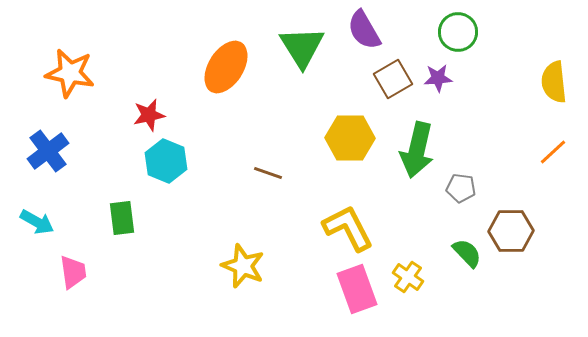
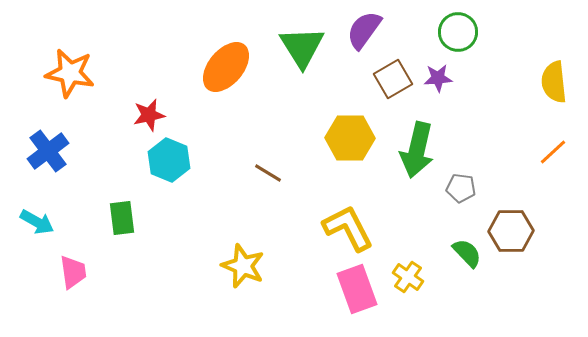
purple semicircle: rotated 66 degrees clockwise
orange ellipse: rotated 8 degrees clockwise
cyan hexagon: moved 3 px right, 1 px up
brown line: rotated 12 degrees clockwise
